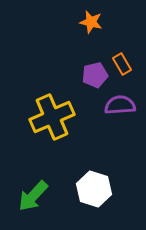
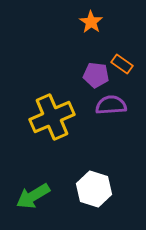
orange star: rotated 20 degrees clockwise
orange rectangle: rotated 25 degrees counterclockwise
purple pentagon: moved 1 px right; rotated 20 degrees clockwise
purple semicircle: moved 9 px left
green arrow: rotated 16 degrees clockwise
